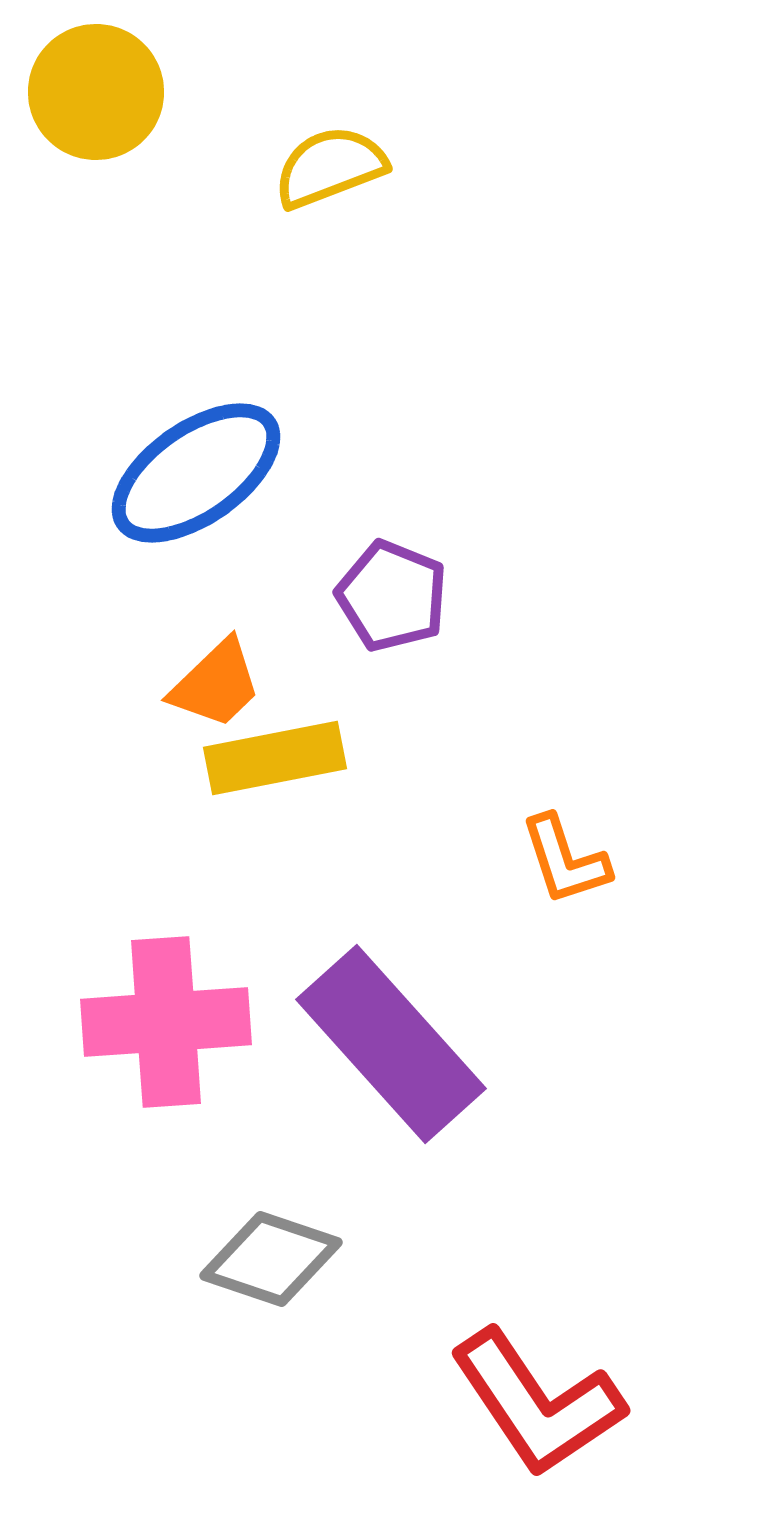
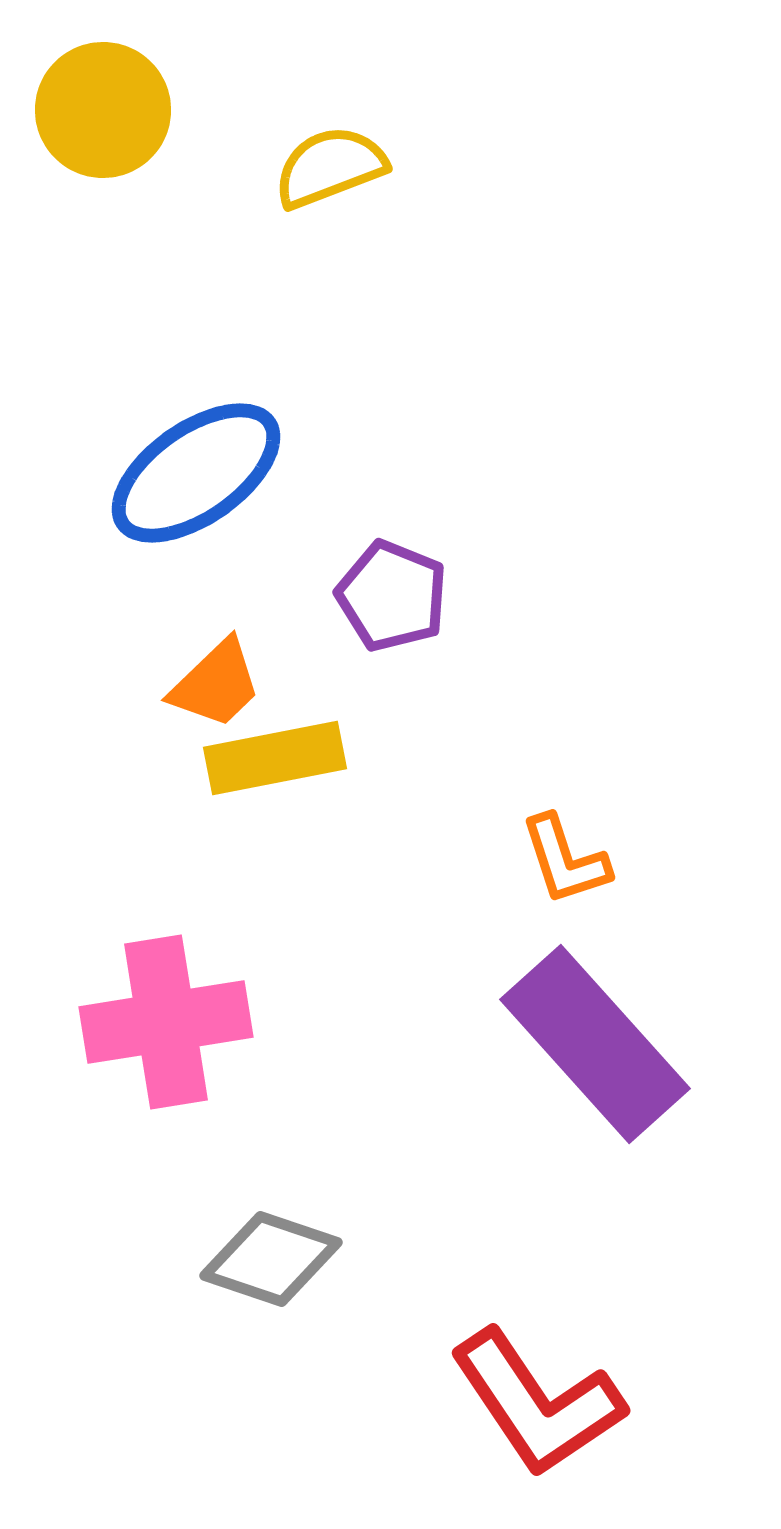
yellow circle: moved 7 px right, 18 px down
pink cross: rotated 5 degrees counterclockwise
purple rectangle: moved 204 px right
